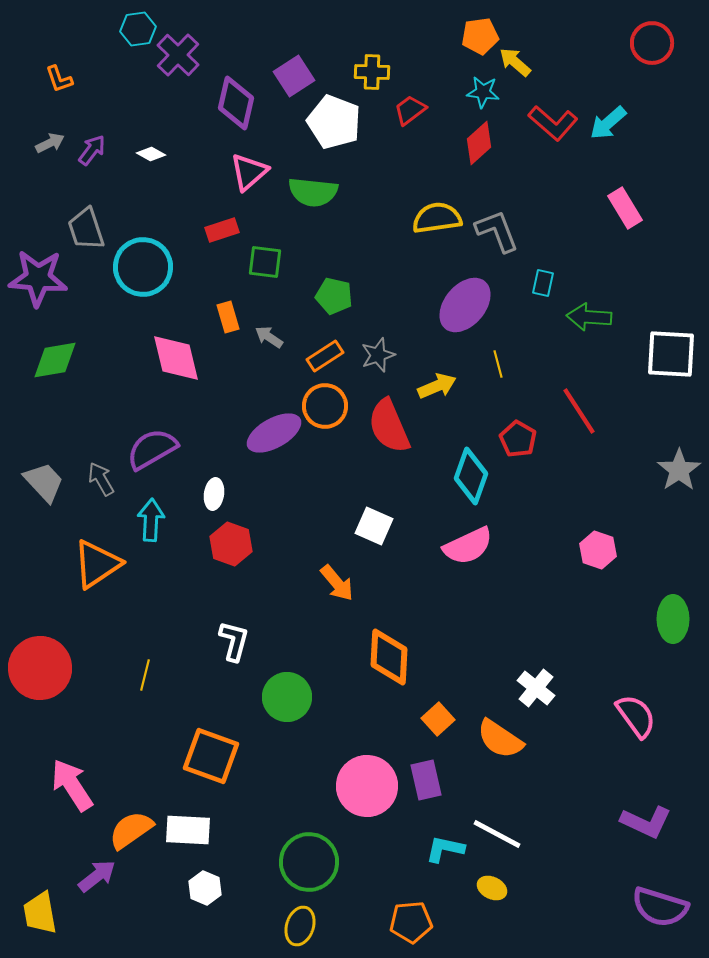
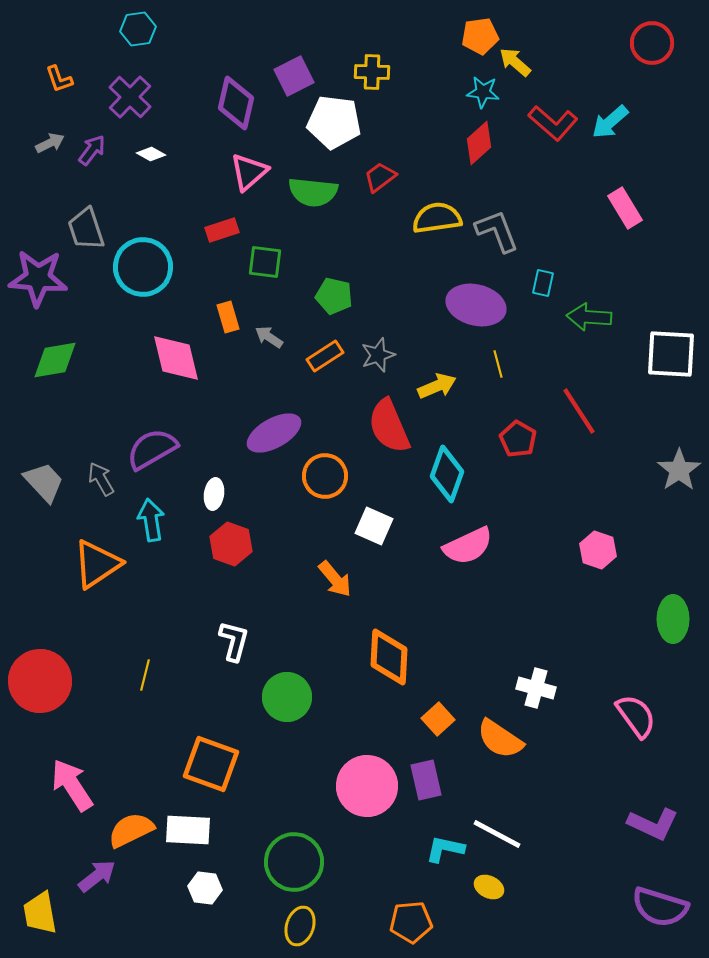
purple cross at (178, 55): moved 48 px left, 42 px down
purple square at (294, 76): rotated 6 degrees clockwise
red trapezoid at (410, 110): moved 30 px left, 67 px down
white pentagon at (334, 122): rotated 14 degrees counterclockwise
cyan arrow at (608, 123): moved 2 px right, 1 px up
purple ellipse at (465, 305): moved 11 px right; rotated 64 degrees clockwise
orange circle at (325, 406): moved 70 px down
cyan diamond at (471, 476): moved 24 px left, 2 px up
cyan arrow at (151, 520): rotated 12 degrees counterclockwise
orange arrow at (337, 583): moved 2 px left, 4 px up
red circle at (40, 668): moved 13 px down
white cross at (536, 688): rotated 24 degrees counterclockwise
orange square at (211, 756): moved 8 px down
purple L-shape at (646, 822): moved 7 px right, 2 px down
orange semicircle at (131, 830): rotated 9 degrees clockwise
green circle at (309, 862): moved 15 px left
white hexagon at (205, 888): rotated 16 degrees counterclockwise
yellow ellipse at (492, 888): moved 3 px left, 1 px up
